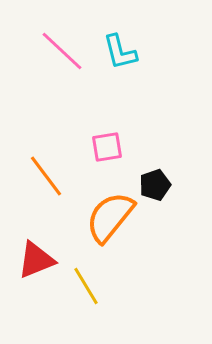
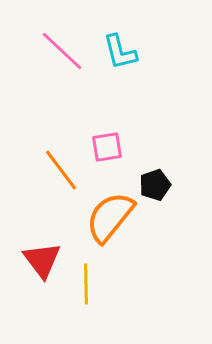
orange line: moved 15 px right, 6 px up
red triangle: moved 6 px right; rotated 45 degrees counterclockwise
yellow line: moved 2 px up; rotated 30 degrees clockwise
